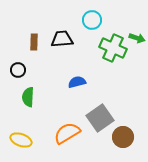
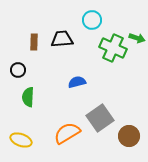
brown circle: moved 6 px right, 1 px up
